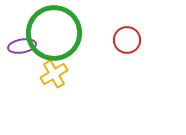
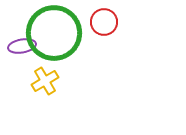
red circle: moved 23 px left, 18 px up
yellow cross: moved 9 px left, 7 px down
